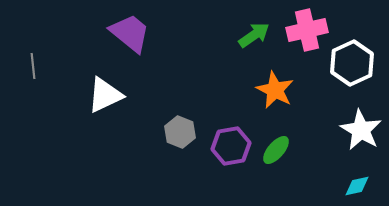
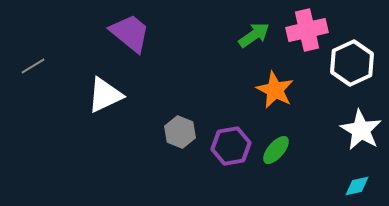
gray line: rotated 65 degrees clockwise
